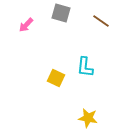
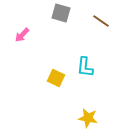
pink arrow: moved 4 px left, 10 px down
